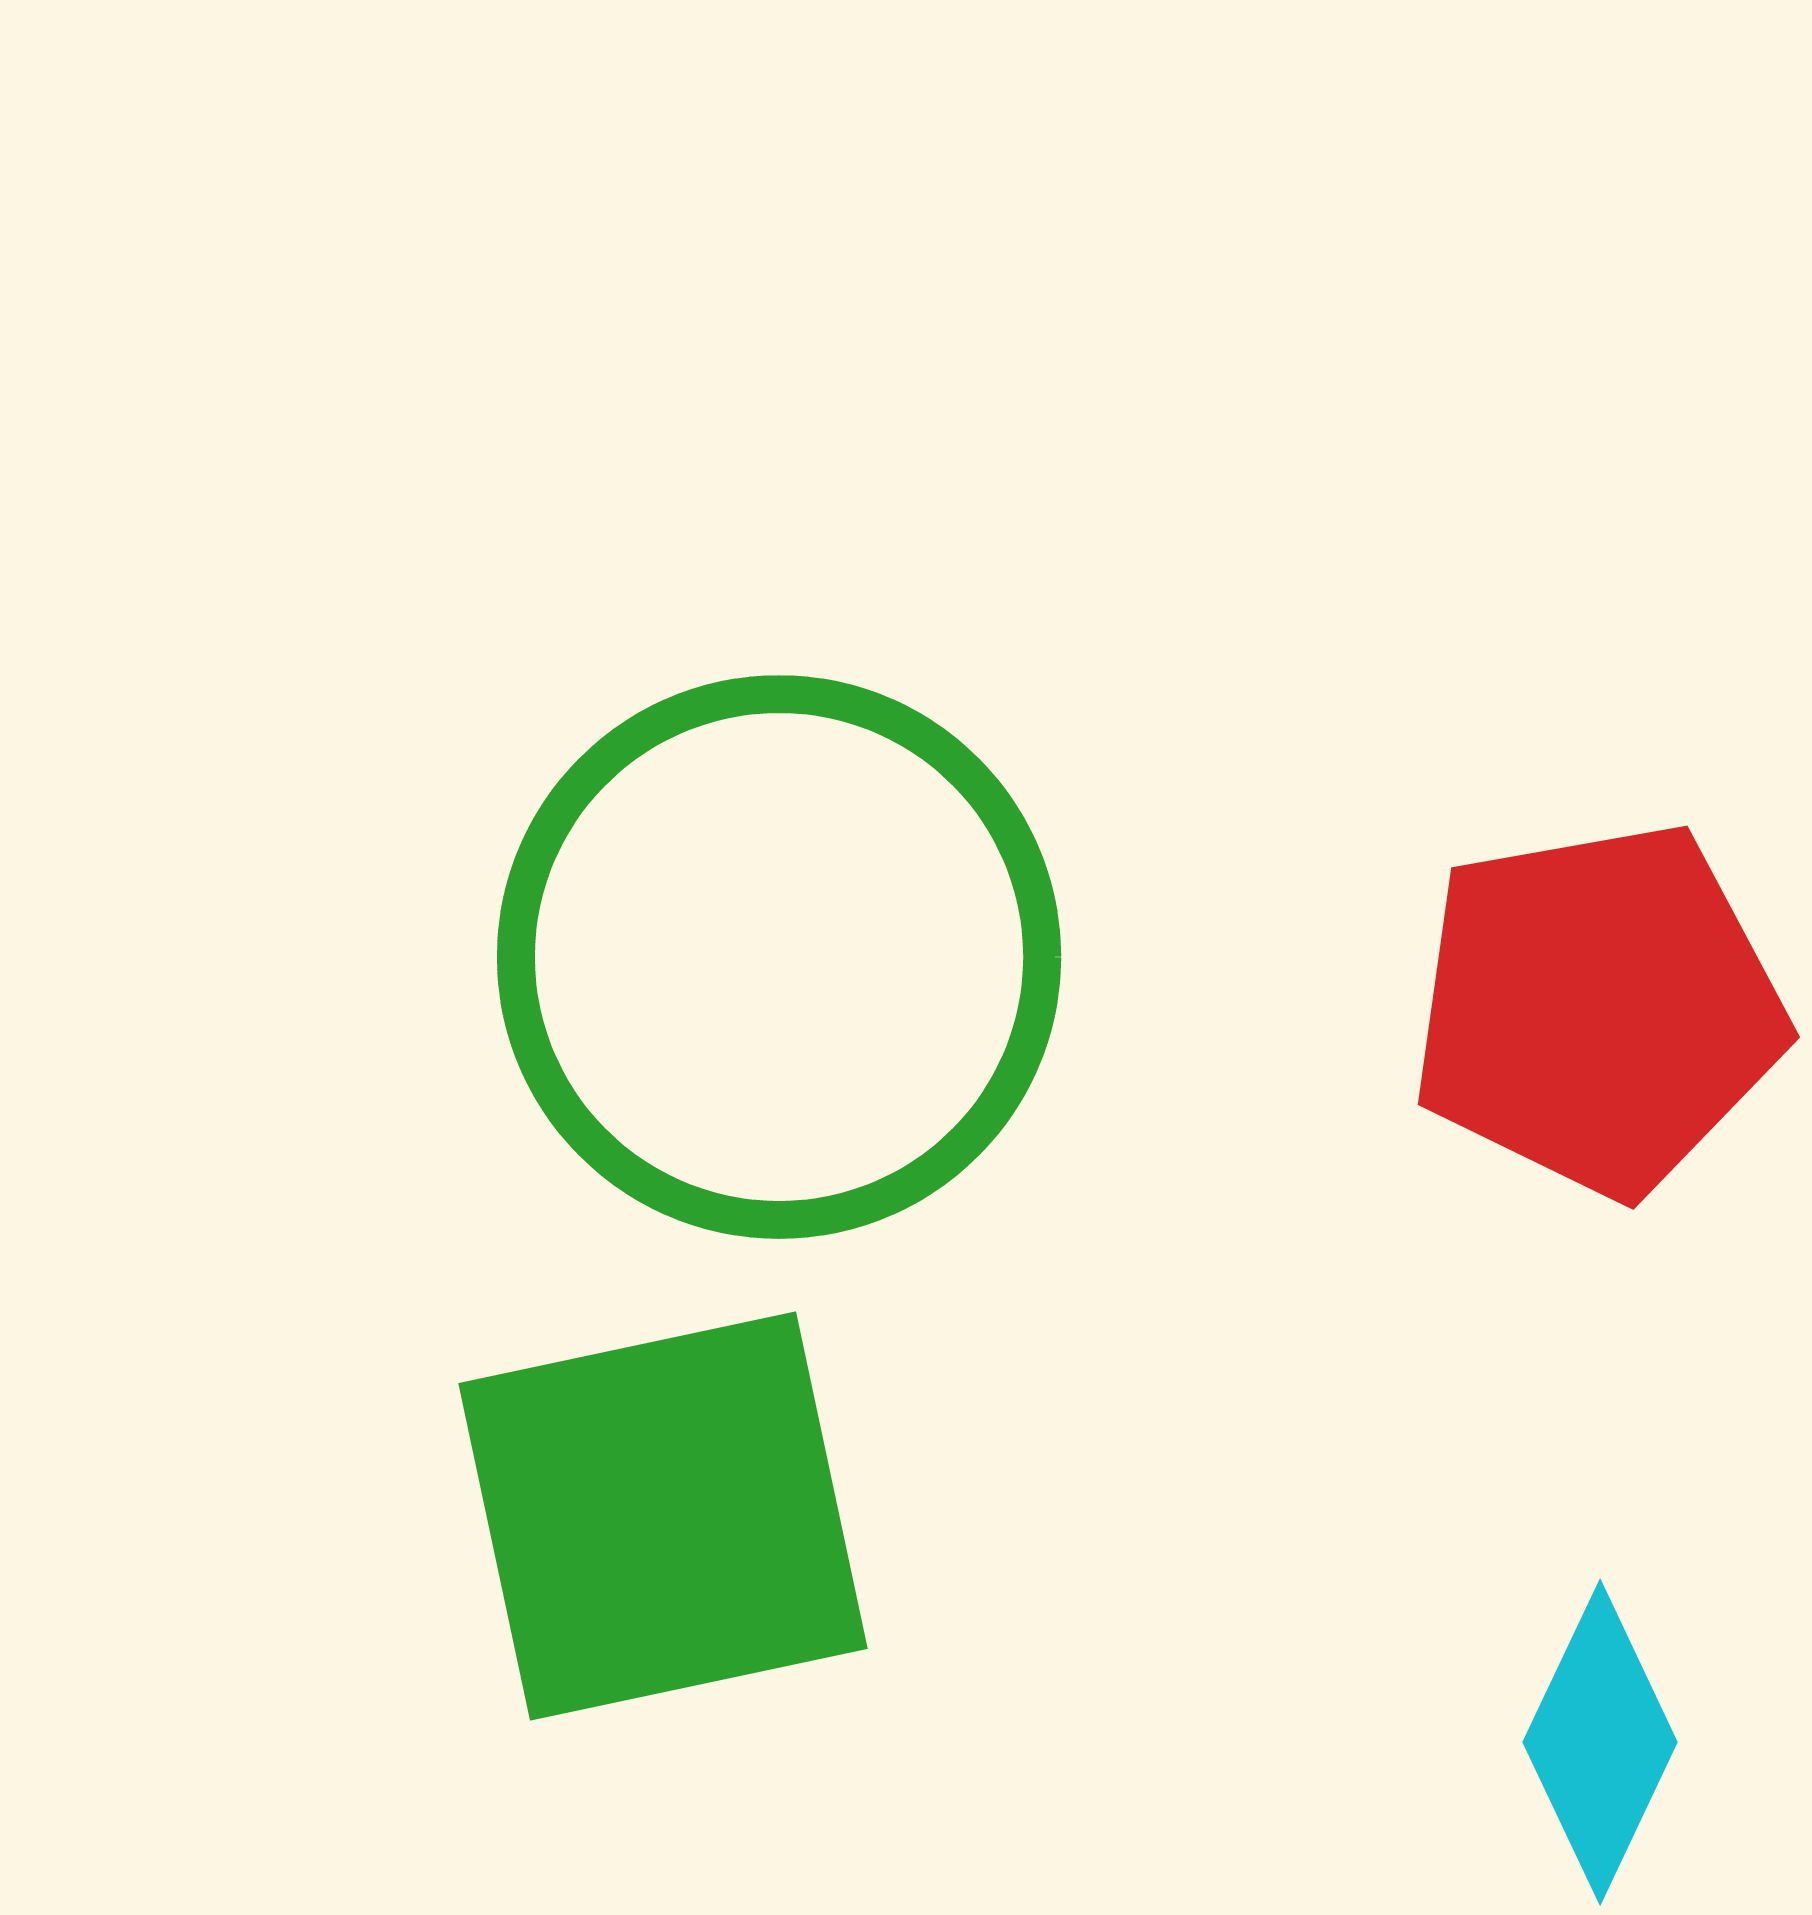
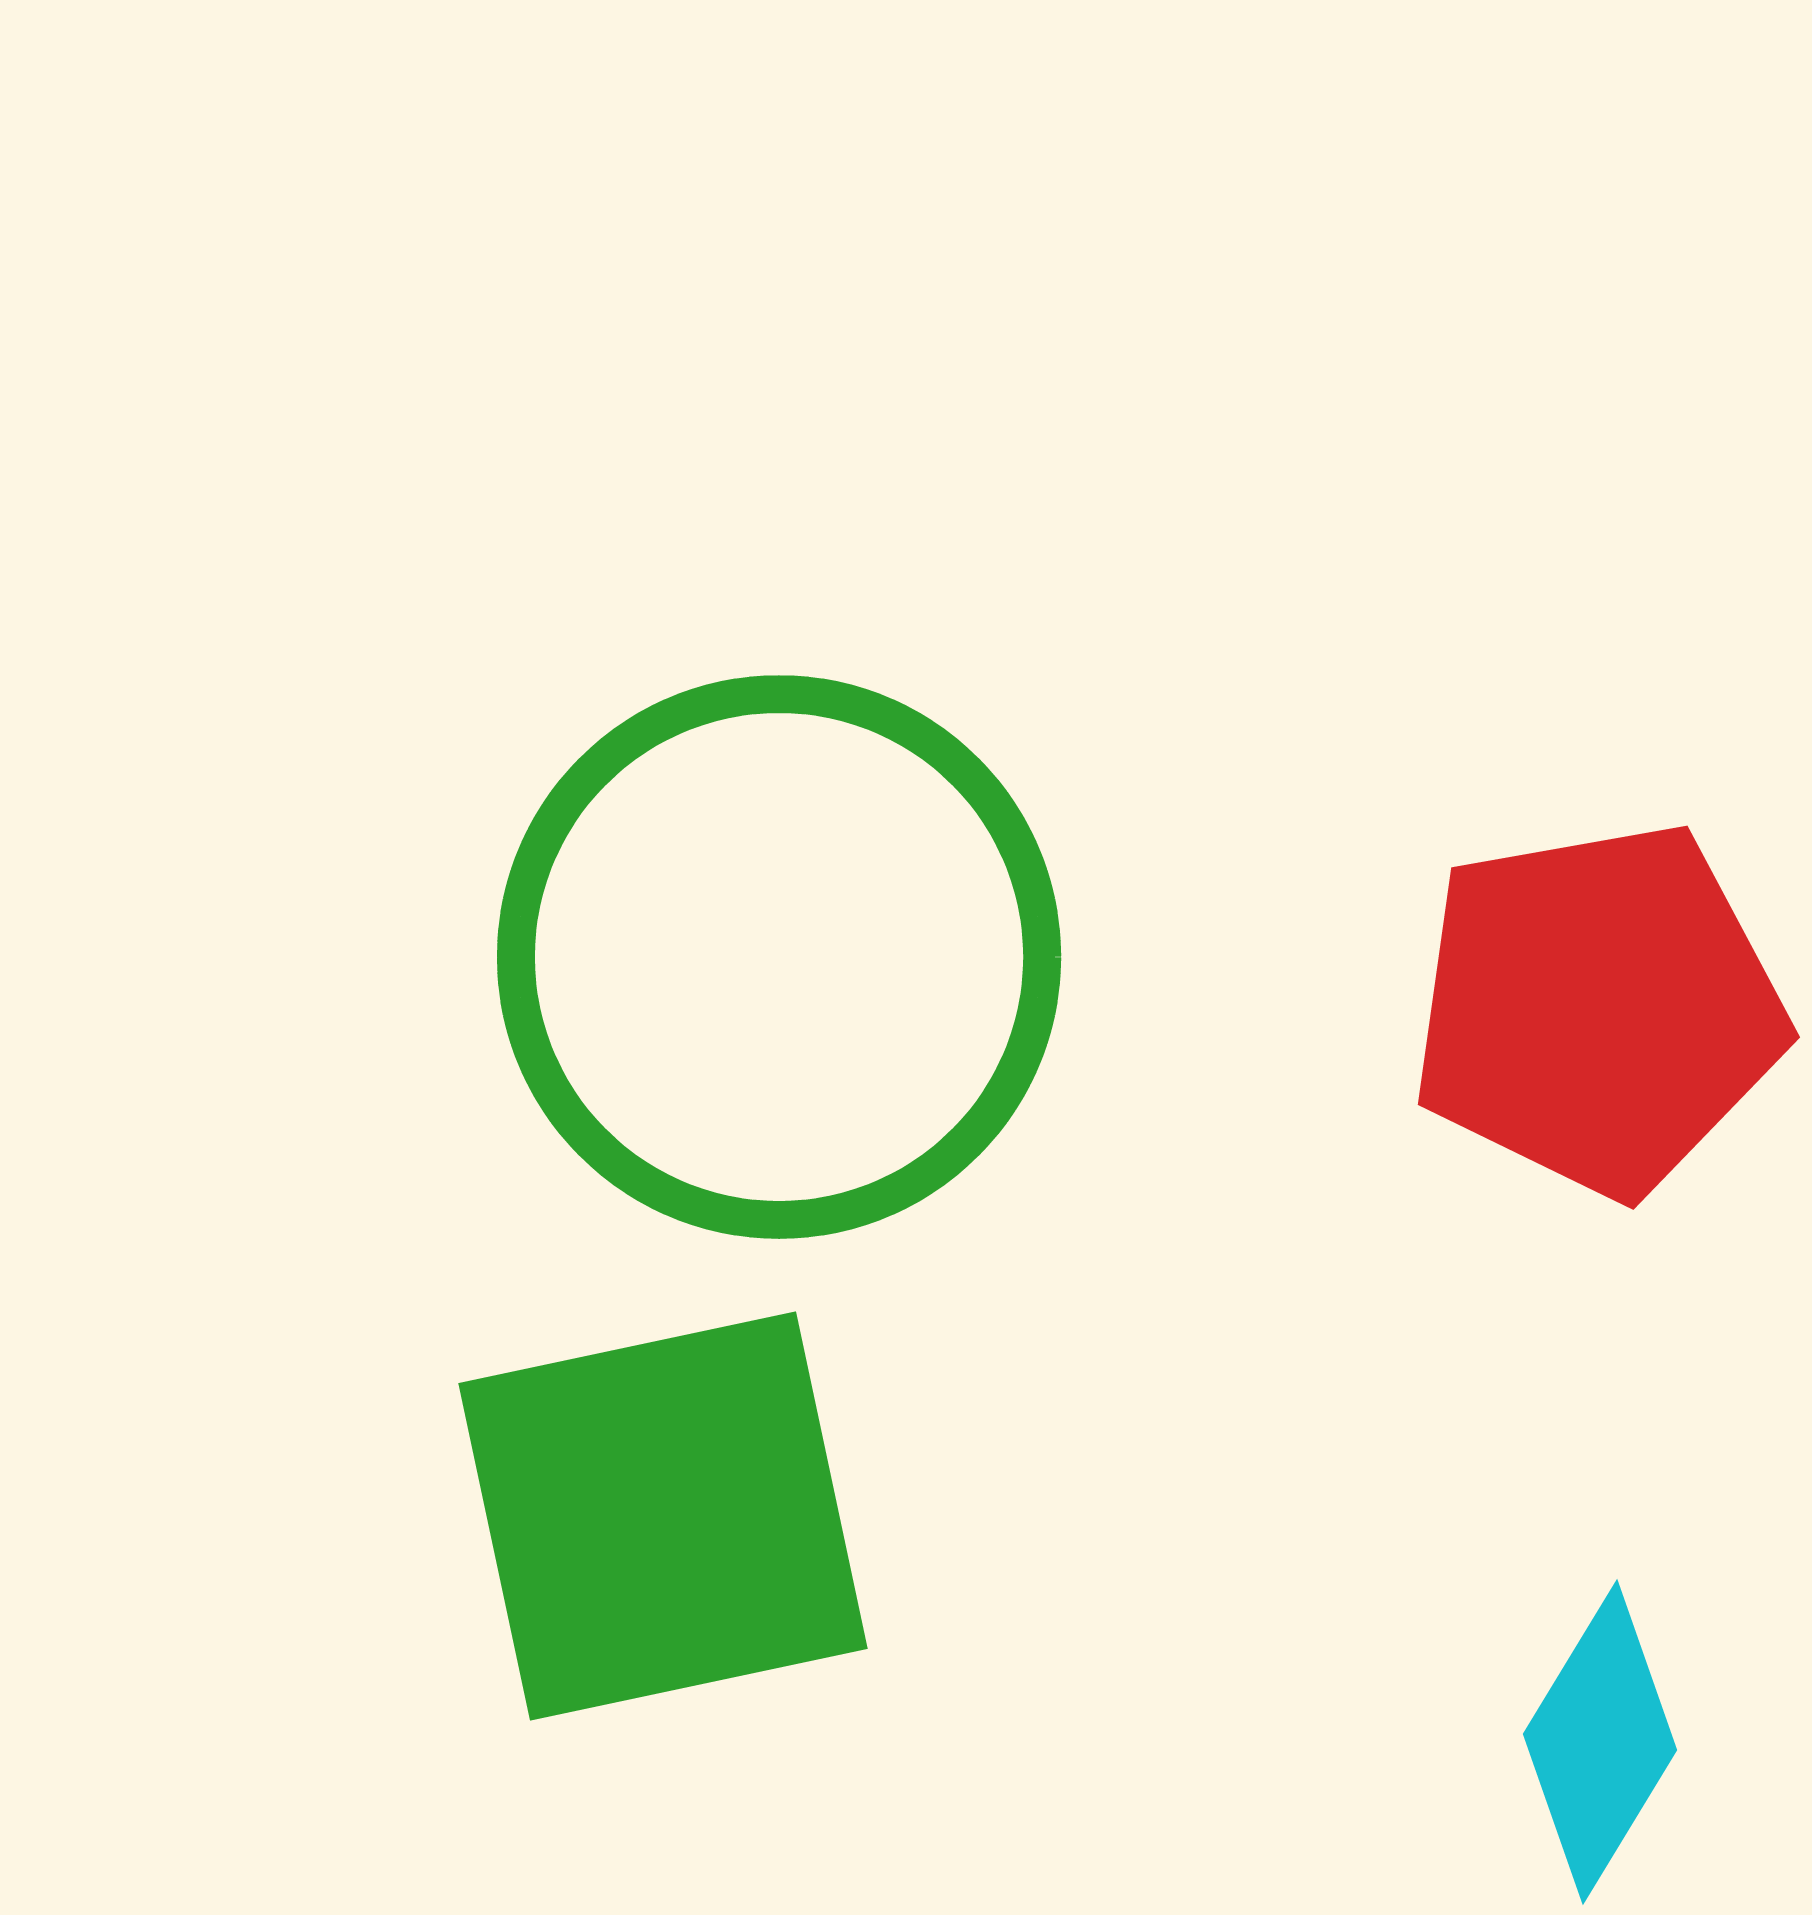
cyan diamond: rotated 6 degrees clockwise
